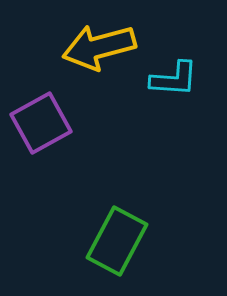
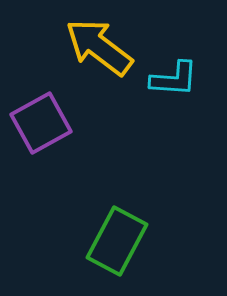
yellow arrow: rotated 52 degrees clockwise
